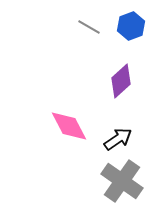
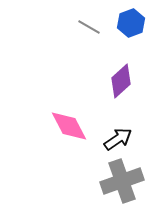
blue hexagon: moved 3 px up
gray cross: rotated 36 degrees clockwise
